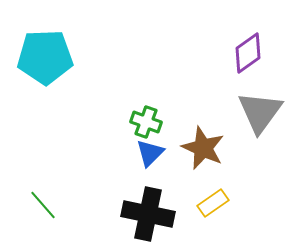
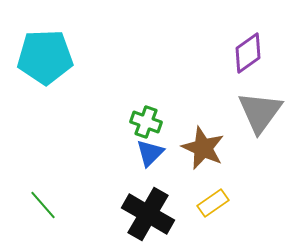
black cross: rotated 18 degrees clockwise
